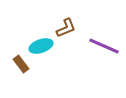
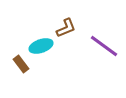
purple line: rotated 12 degrees clockwise
